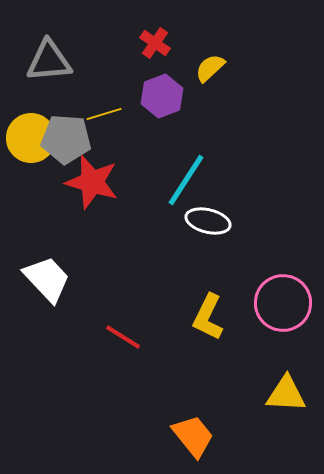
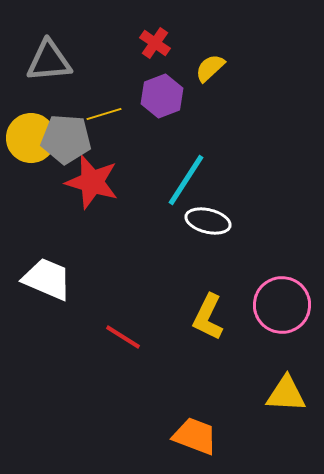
white trapezoid: rotated 24 degrees counterclockwise
pink circle: moved 1 px left, 2 px down
orange trapezoid: moved 2 px right; rotated 30 degrees counterclockwise
